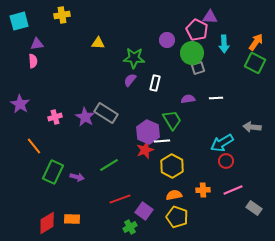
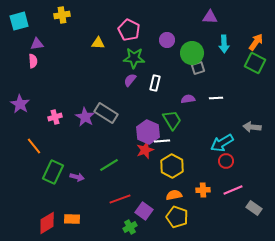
pink pentagon at (197, 30): moved 68 px left
